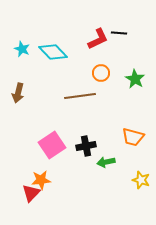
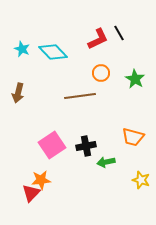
black line: rotated 56 degrees clockwise
